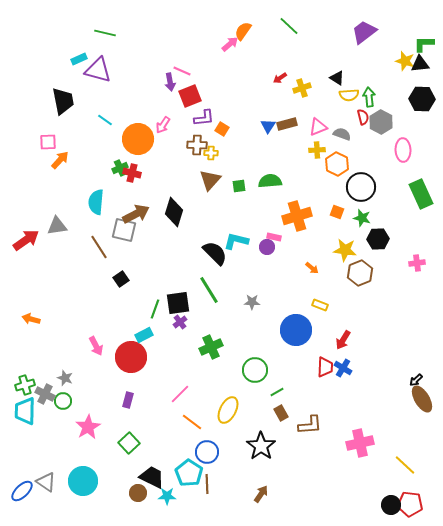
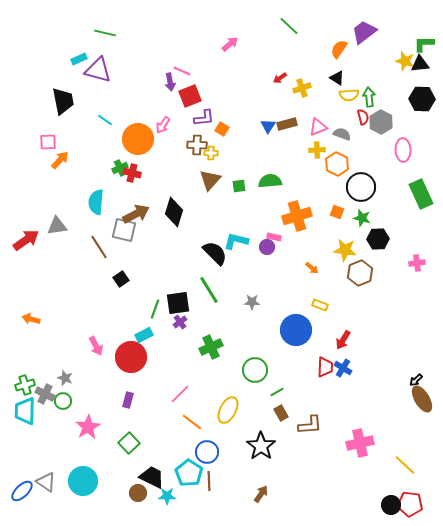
orange semicircle at (243, 31): moved 96 px right, 18 px down
brown line at (207, 484): moved 2 px right, 3 px up
